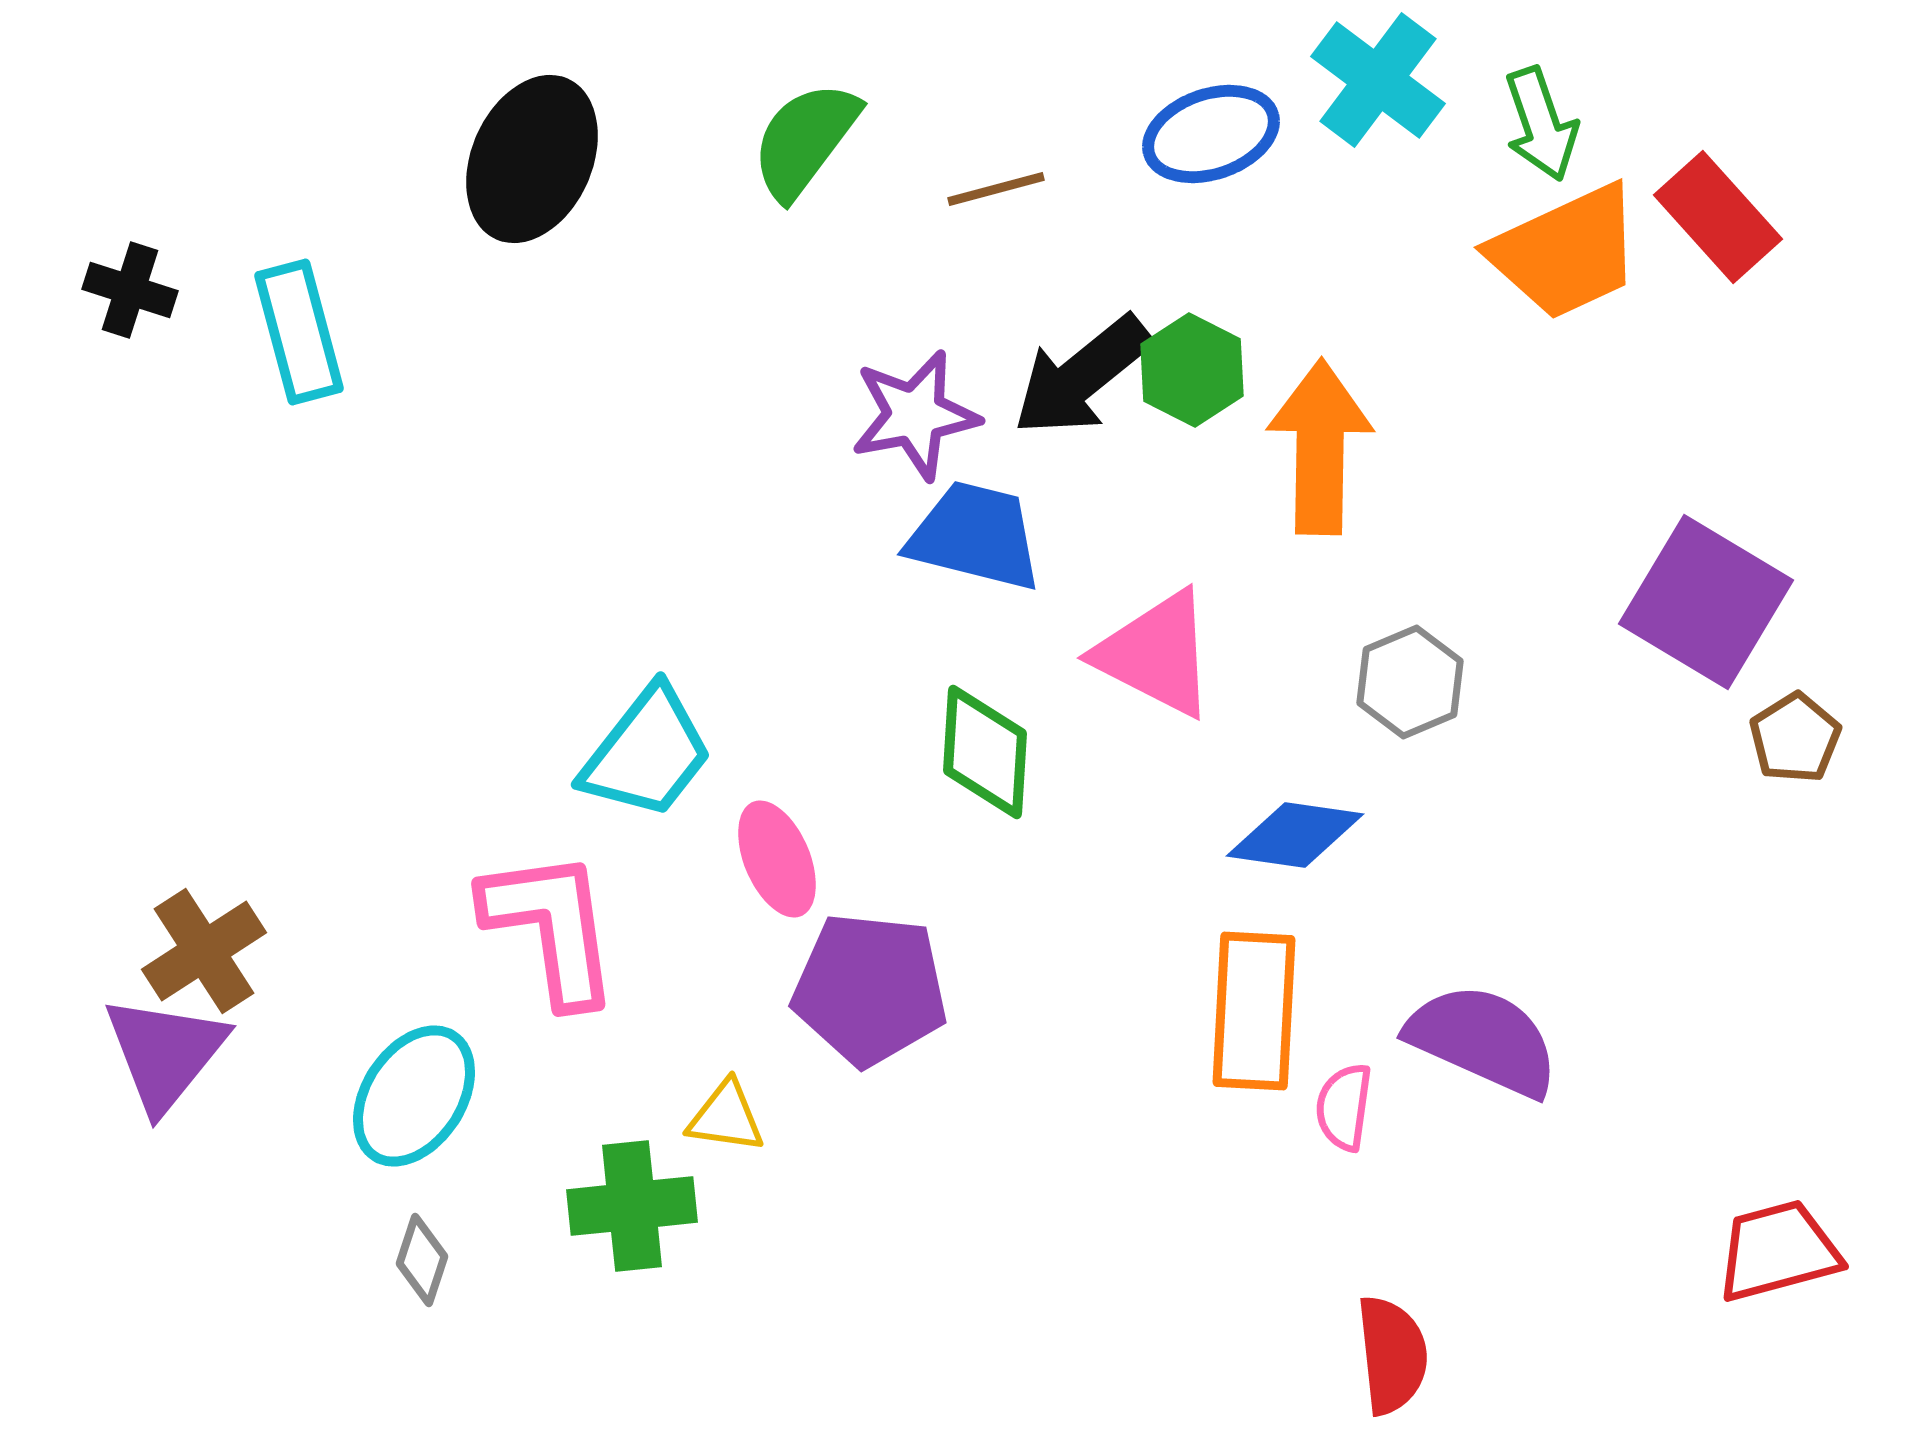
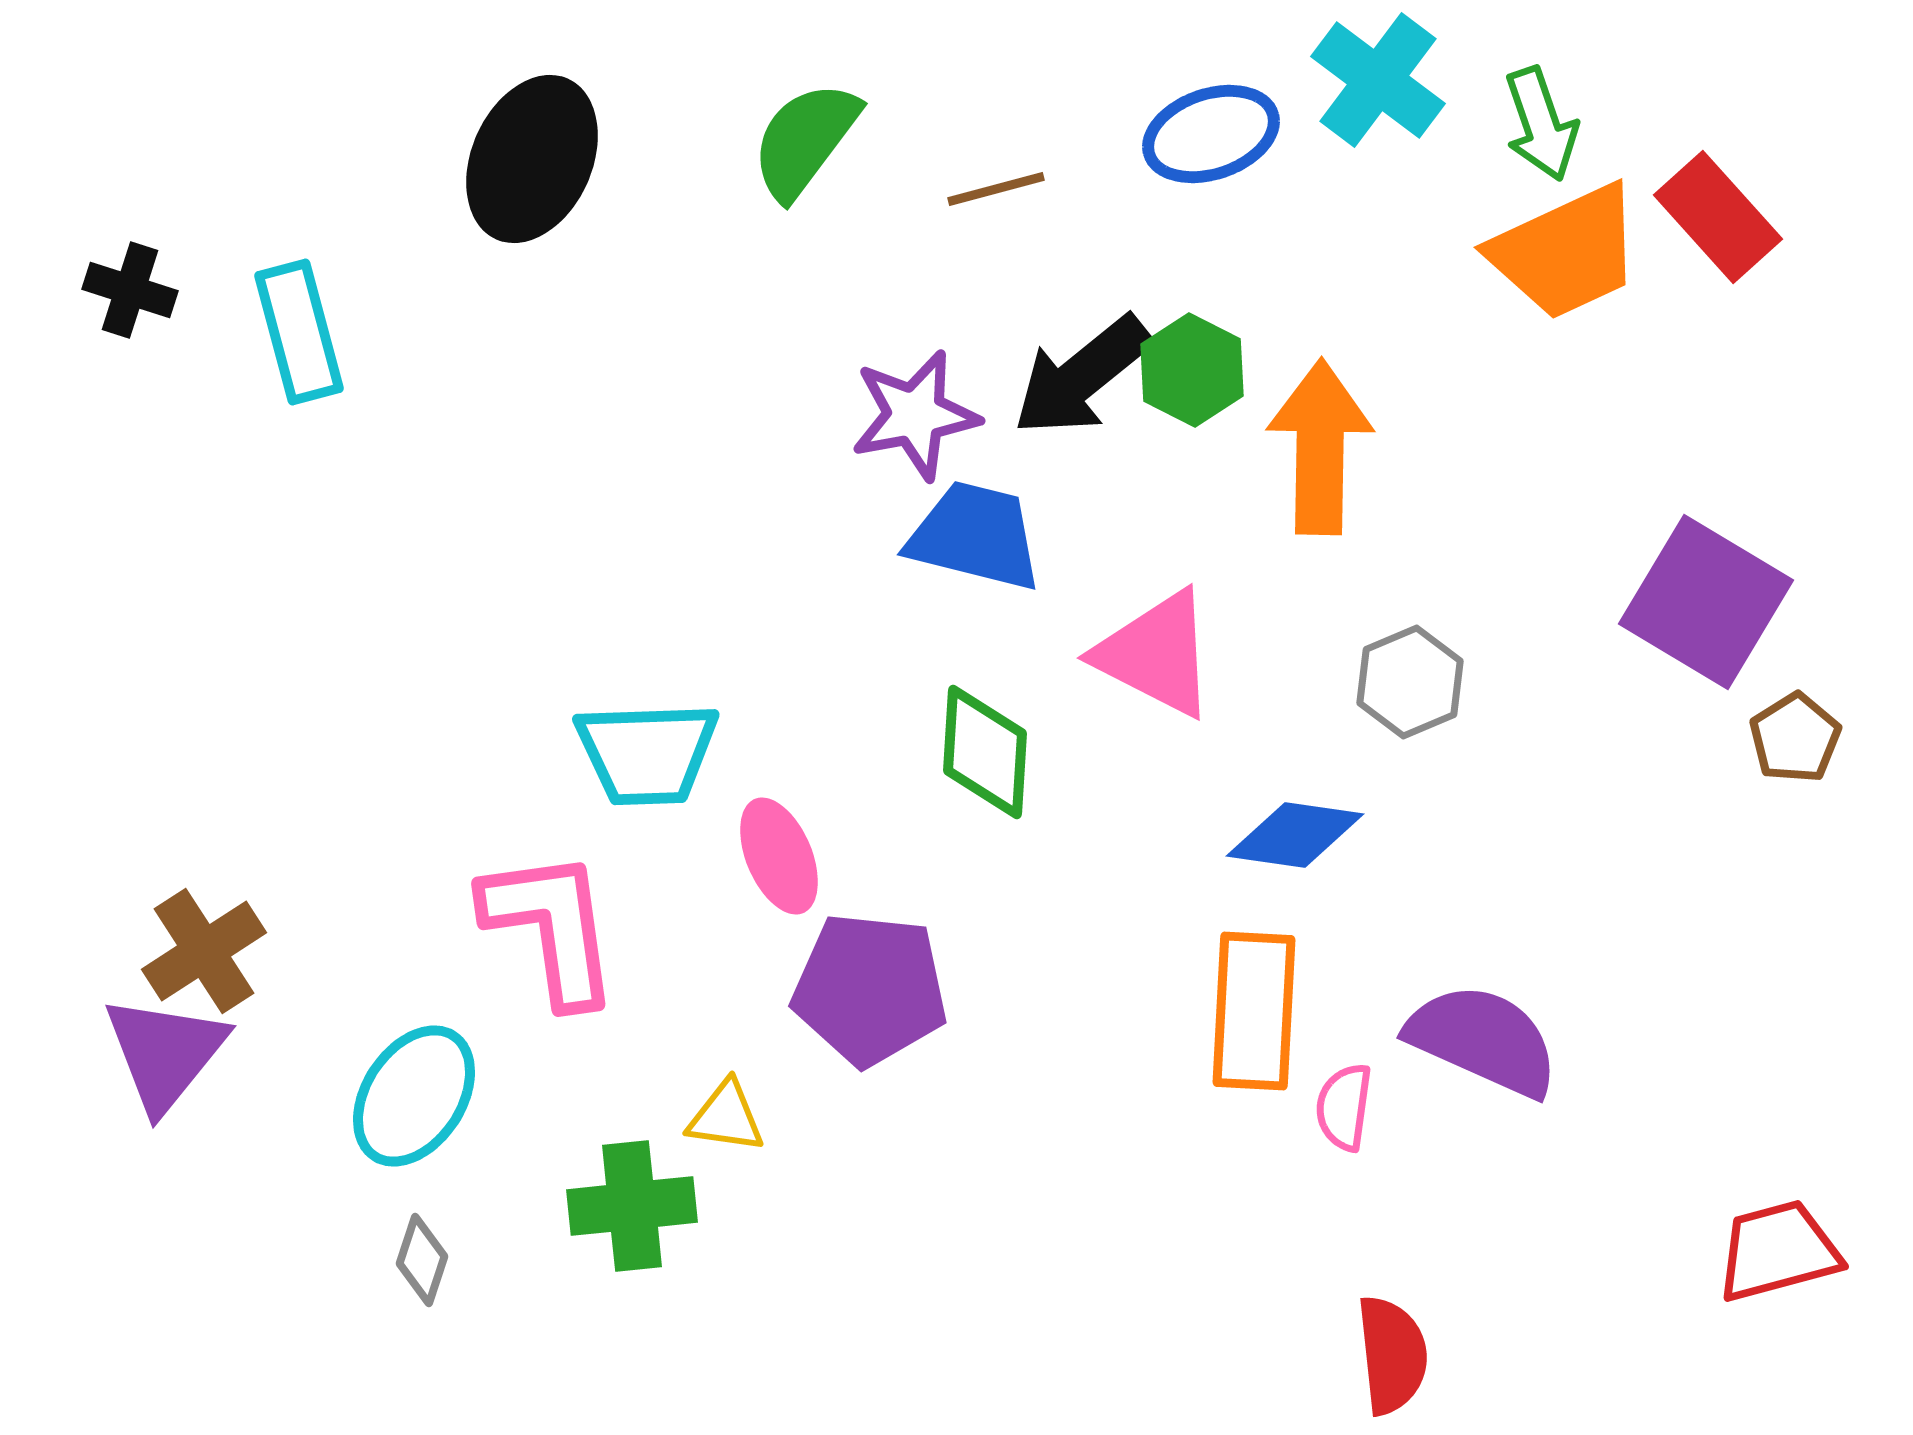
cyan trapezoid: rotated 50 degrees clockwise
pink ellipse: moved 2 px right, 3 px up
